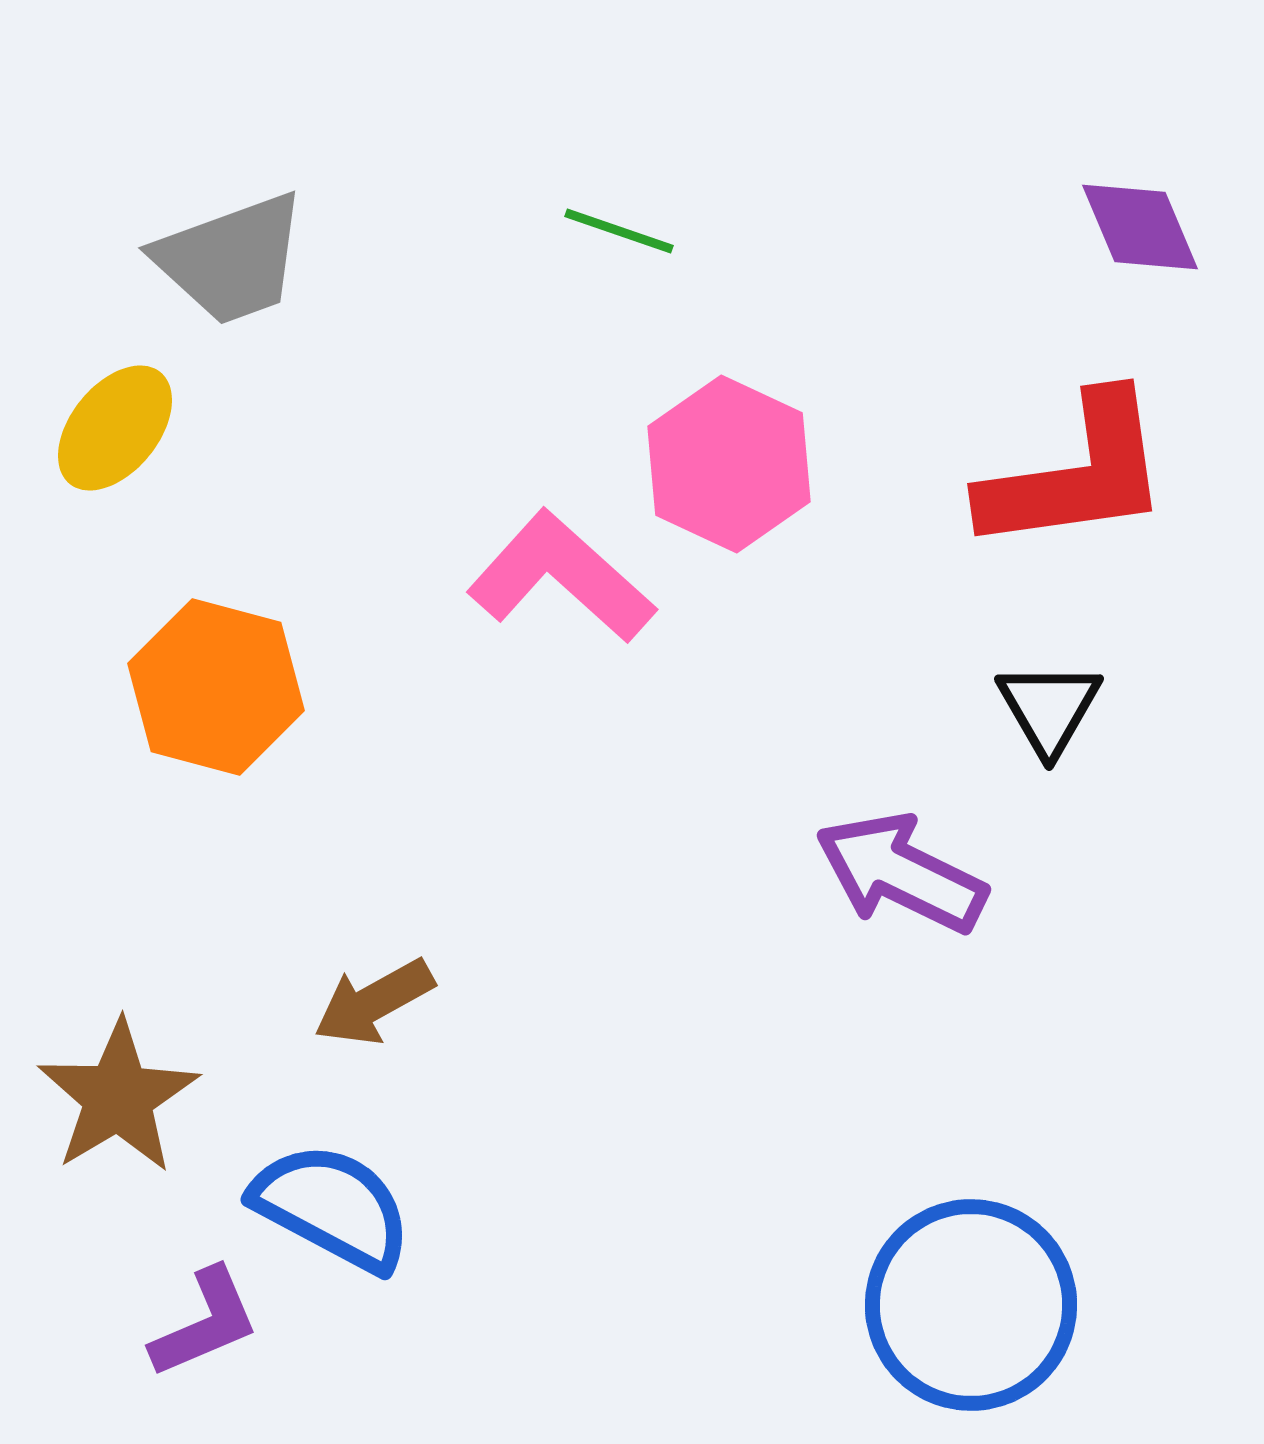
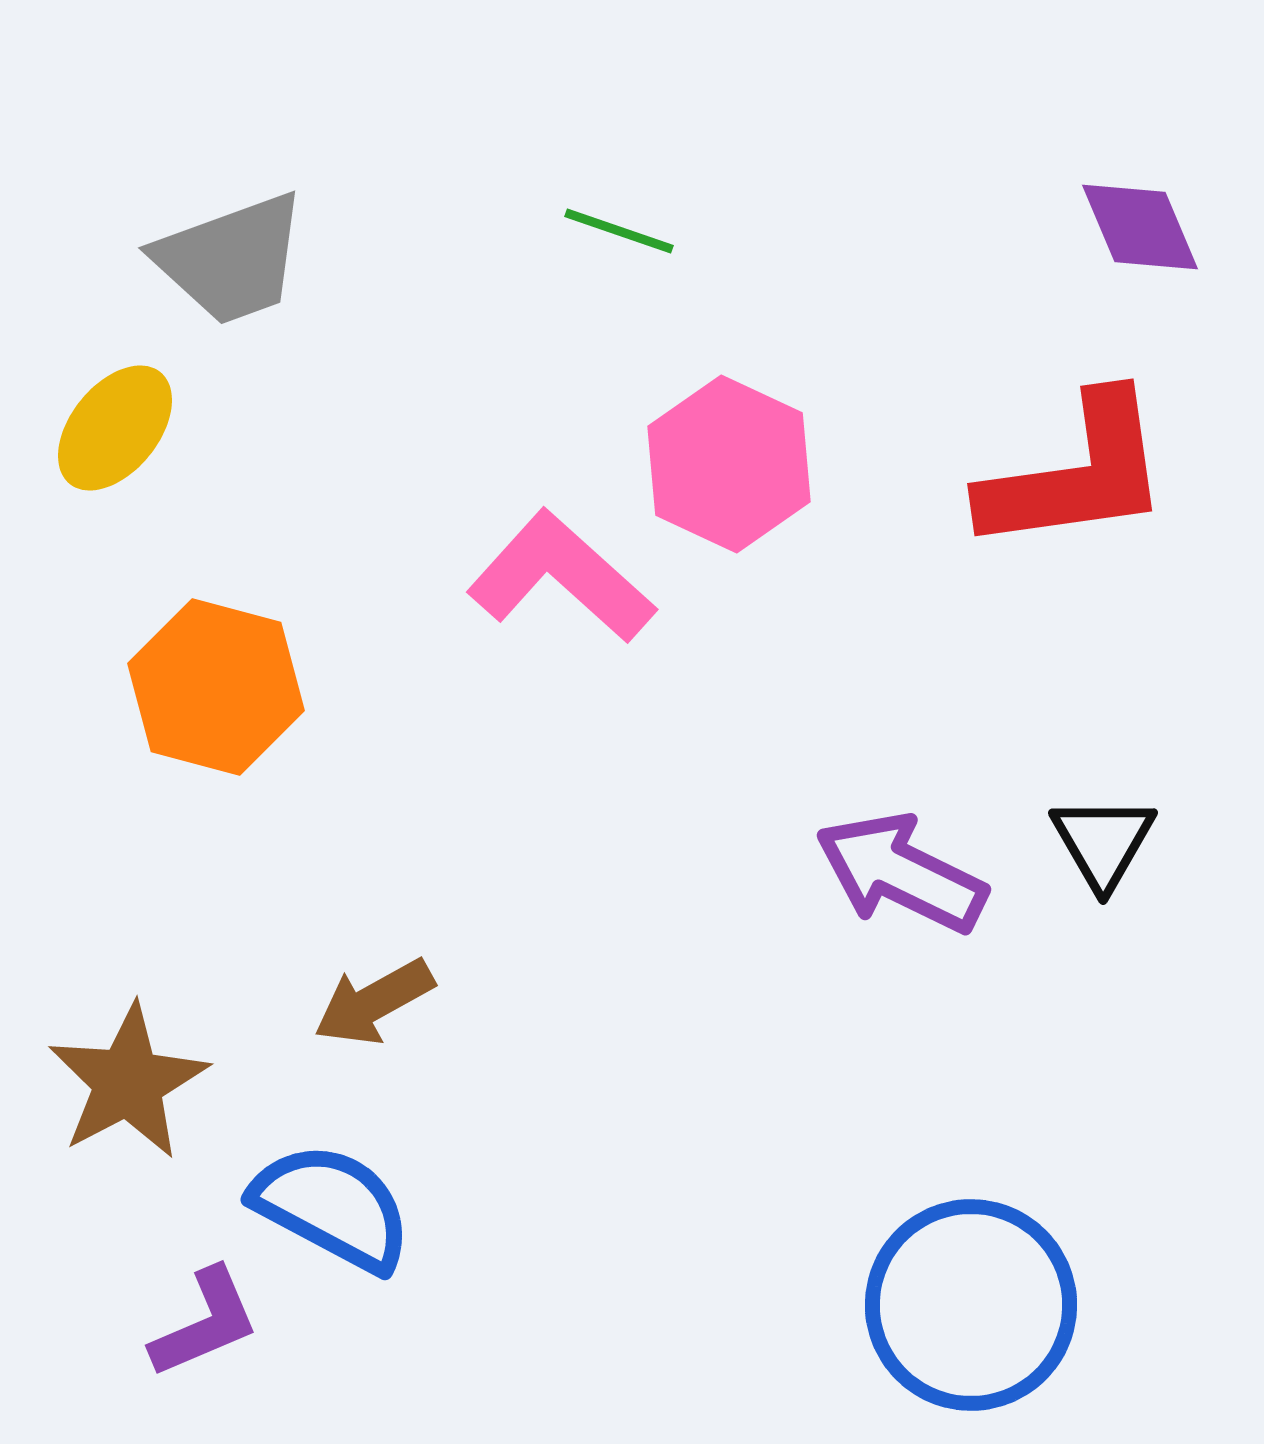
black triangle: moved 54 px right, 134 px down
brown star: moved 10 px right, 15 px up; rotated 3 degrees clockwise
